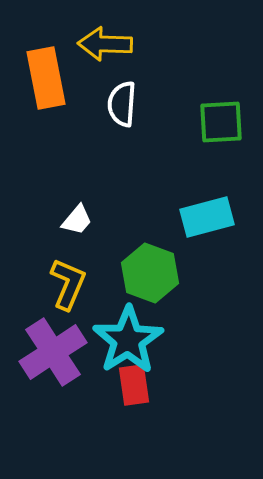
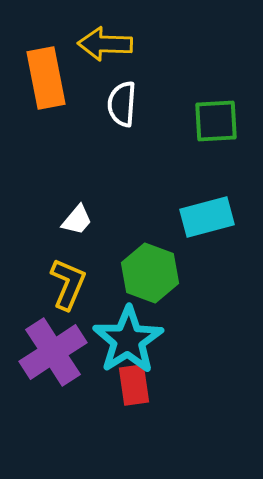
green square: moved 5 px left, 1 px up
